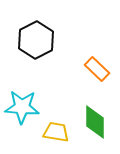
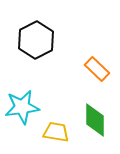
cyan star: rotated 12 degrees counterclockwise
green diamond: moved 2 px up
